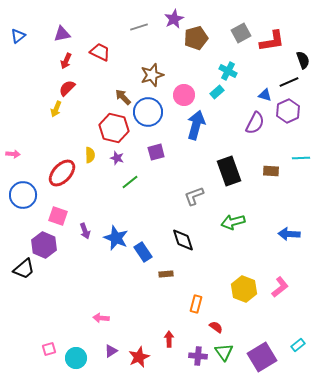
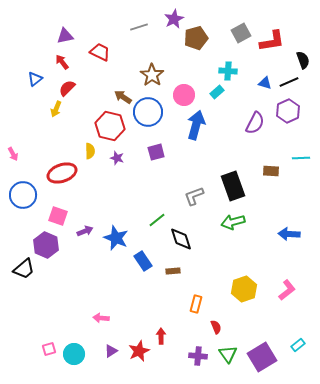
purple triangle at (62, 34): moved 3 px right, 2 px down
blue triangle at (18, 36): moved 17 px right, 43 px down
red arrow at (66, 61): moved 4 px left, 1 px down; rotated 119 degrees clockwise
cyan cross at (228, 71): rotated 24 degrees counterclockwise
brown star at (152, 75): rotated 20 degrees counterclockwise
blue triangle at (265, 95): moved 12 px up
brown arrow at (123, 97): rotated 12 degrees counterclockwise
red hexagon at (114, 128): moved 4 px left, 2 px up
pink arrow at (13, 154): rotated 56 degrees clockwise
yellow semicircle at (90, 155): moved 4 px up
black rectangle at (229, 171): moved 4 px right, 15 px down
red ellipse at (62, 173): rotated 28 degrees clockwise
green line at (130, 182): moved 27 px right, 38 px down
purple arrow at (85, 231): rotated 91 degrees counterclockwise
black diamond at (183, 240): moved 2 px left, 1 px up
purple hexagon at (44, 245): moved 2 px right
blue rectangle at (143, 252): moved 9 px down
brown rectangle at (166, 274): moved 7 px right, 3 px up
pink L-shape at (280, 287): moved 7 px right, 3 px down
yellow hexagon at (244, 289): rotated 20 degrees clockwise
red semicircle at (216, 327): rotated 32 degrees clockwise
red arrow at (169, 339): moved 8 px left, 3 px up
green triangle at (224, 352): moved 4 px right, 2 px down
red star at (139, 357): moved 6 px up
cyan circle at (76, 358): moved 2 px left, 4 px up
